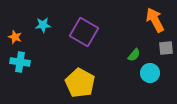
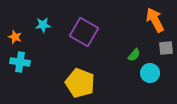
yellow pentagon: rotated 8 degrees counterclockwise
